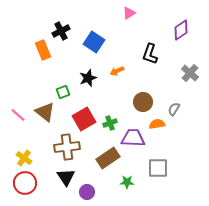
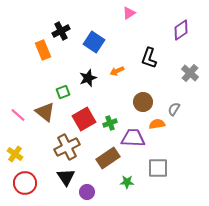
black L-shape: moved 1 px left, 4 px down
brown cross: rotated 20 degrees counterclockwise
yellow cross: moved 9 px left, 4 px up
